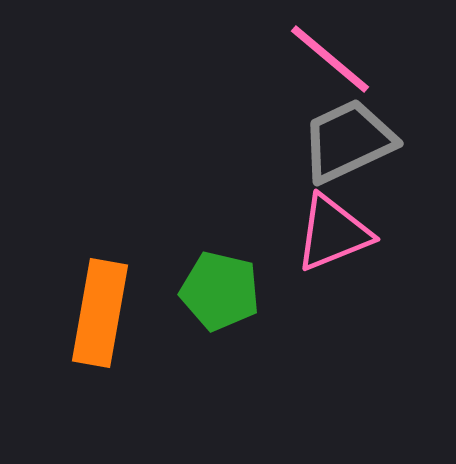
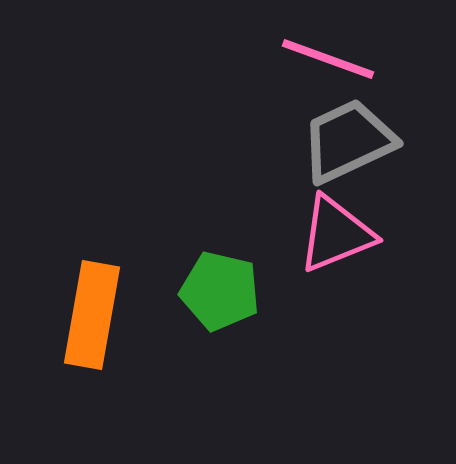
pink line: moved 2 px left; rotated 20 degrees counterclockwise
pink triangle: moved 3 px right, 1 px down
orange rectangle: moved 8 px left, 2 px down
